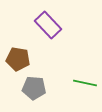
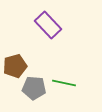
brown pentagon: moved 3 px left, 7 px down; rotated 25 degrees counterclockwise
green line: moved 21 px left
